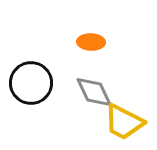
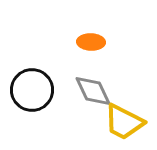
black circle: moved 1 px right, 7 px down
gray diamond: moved 1 px left, 1 px up
